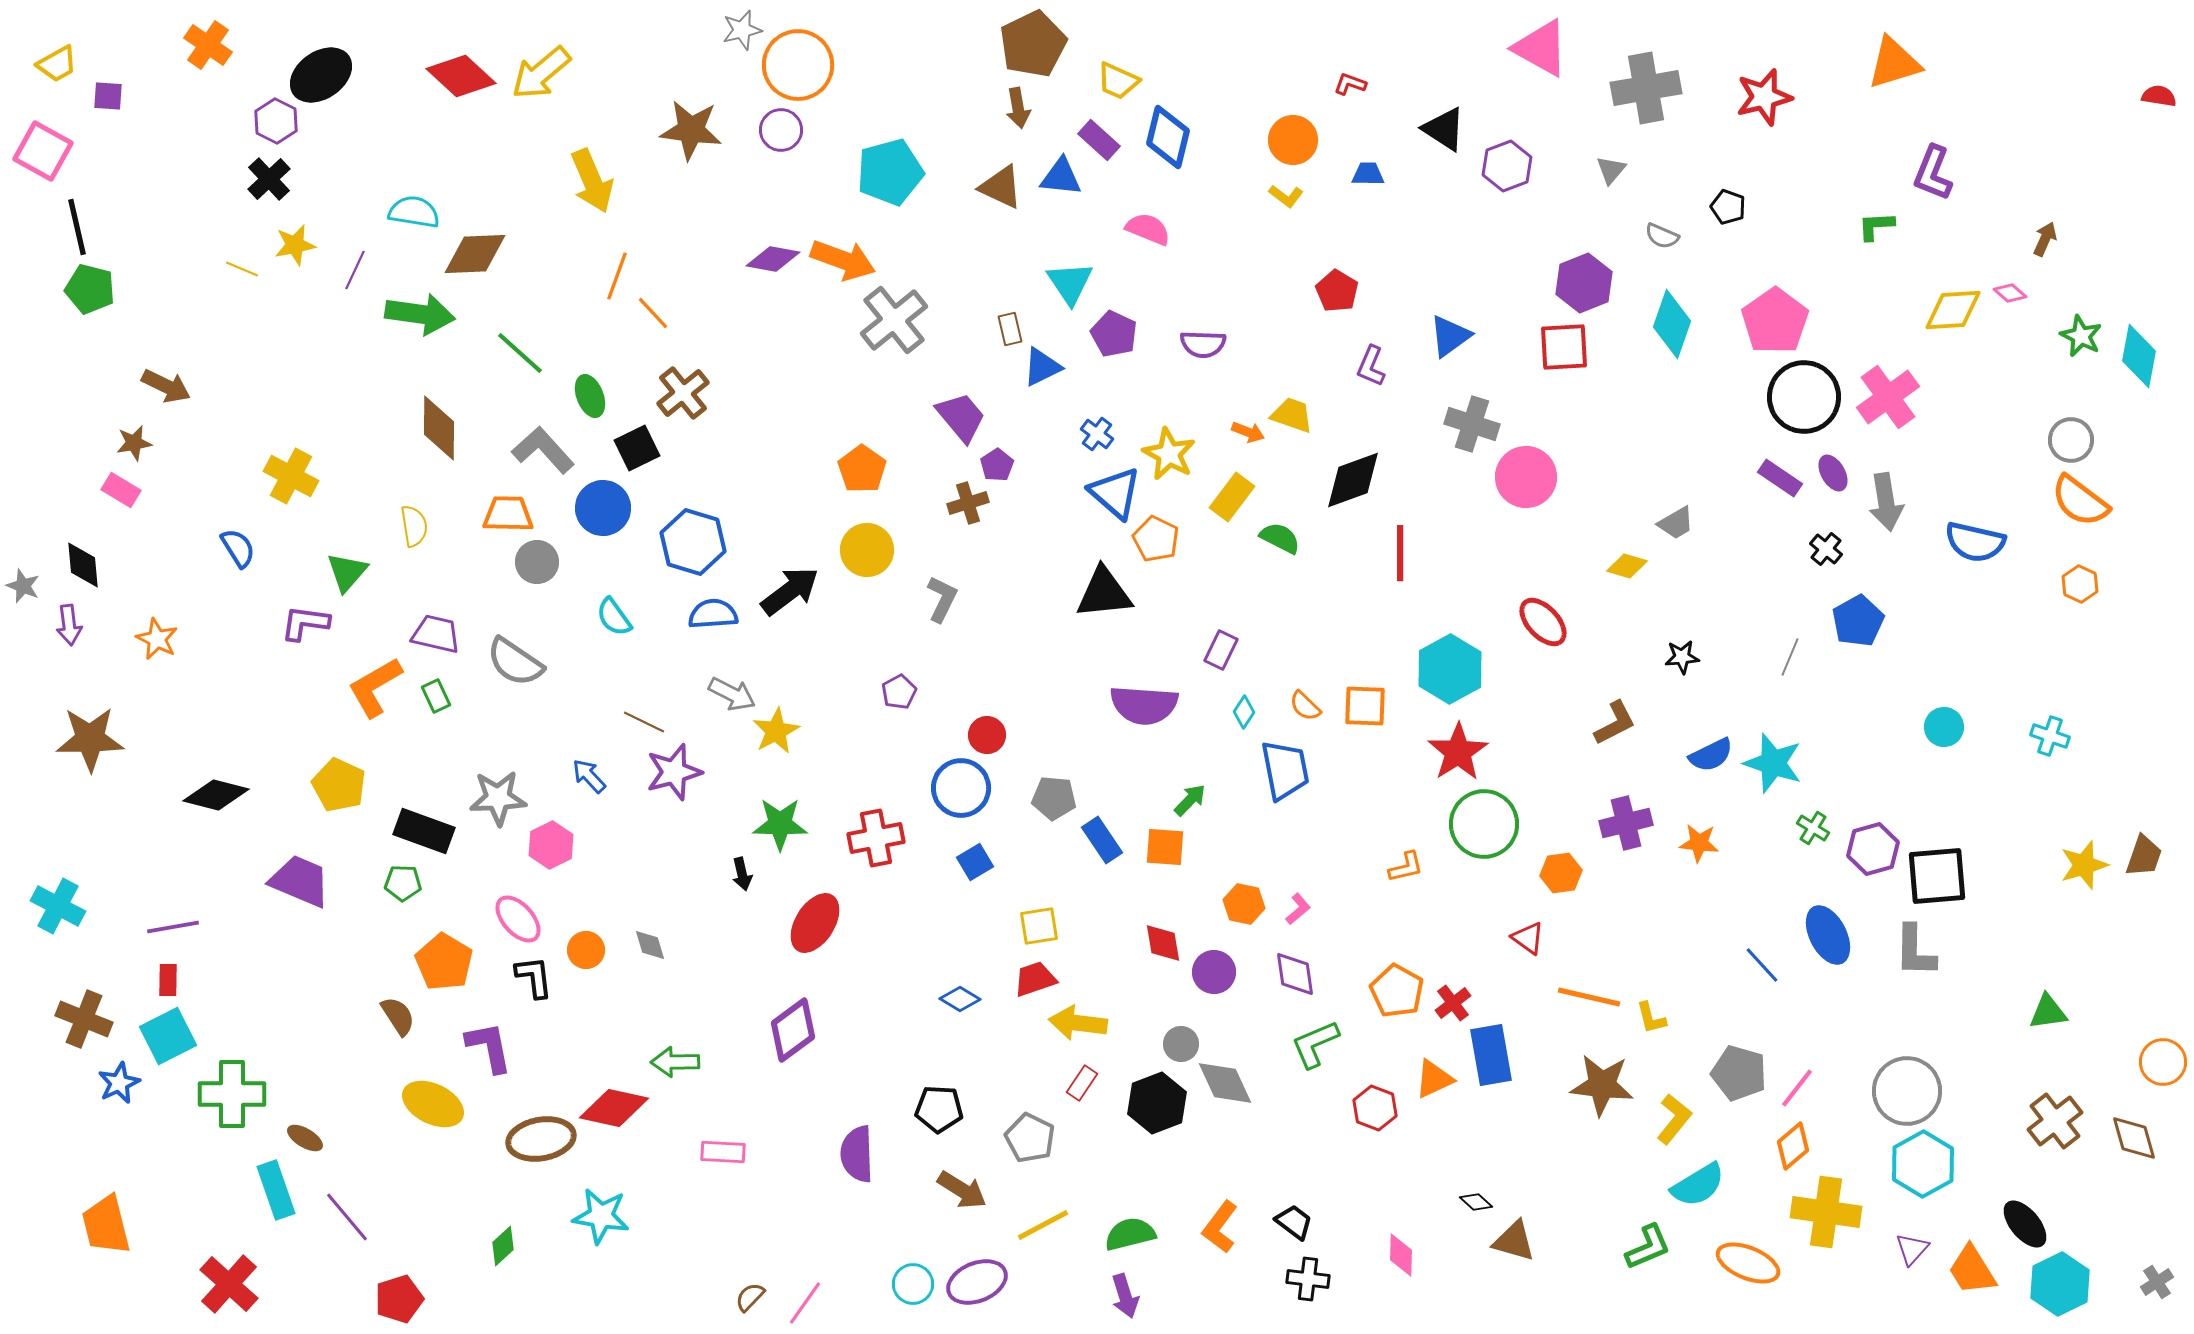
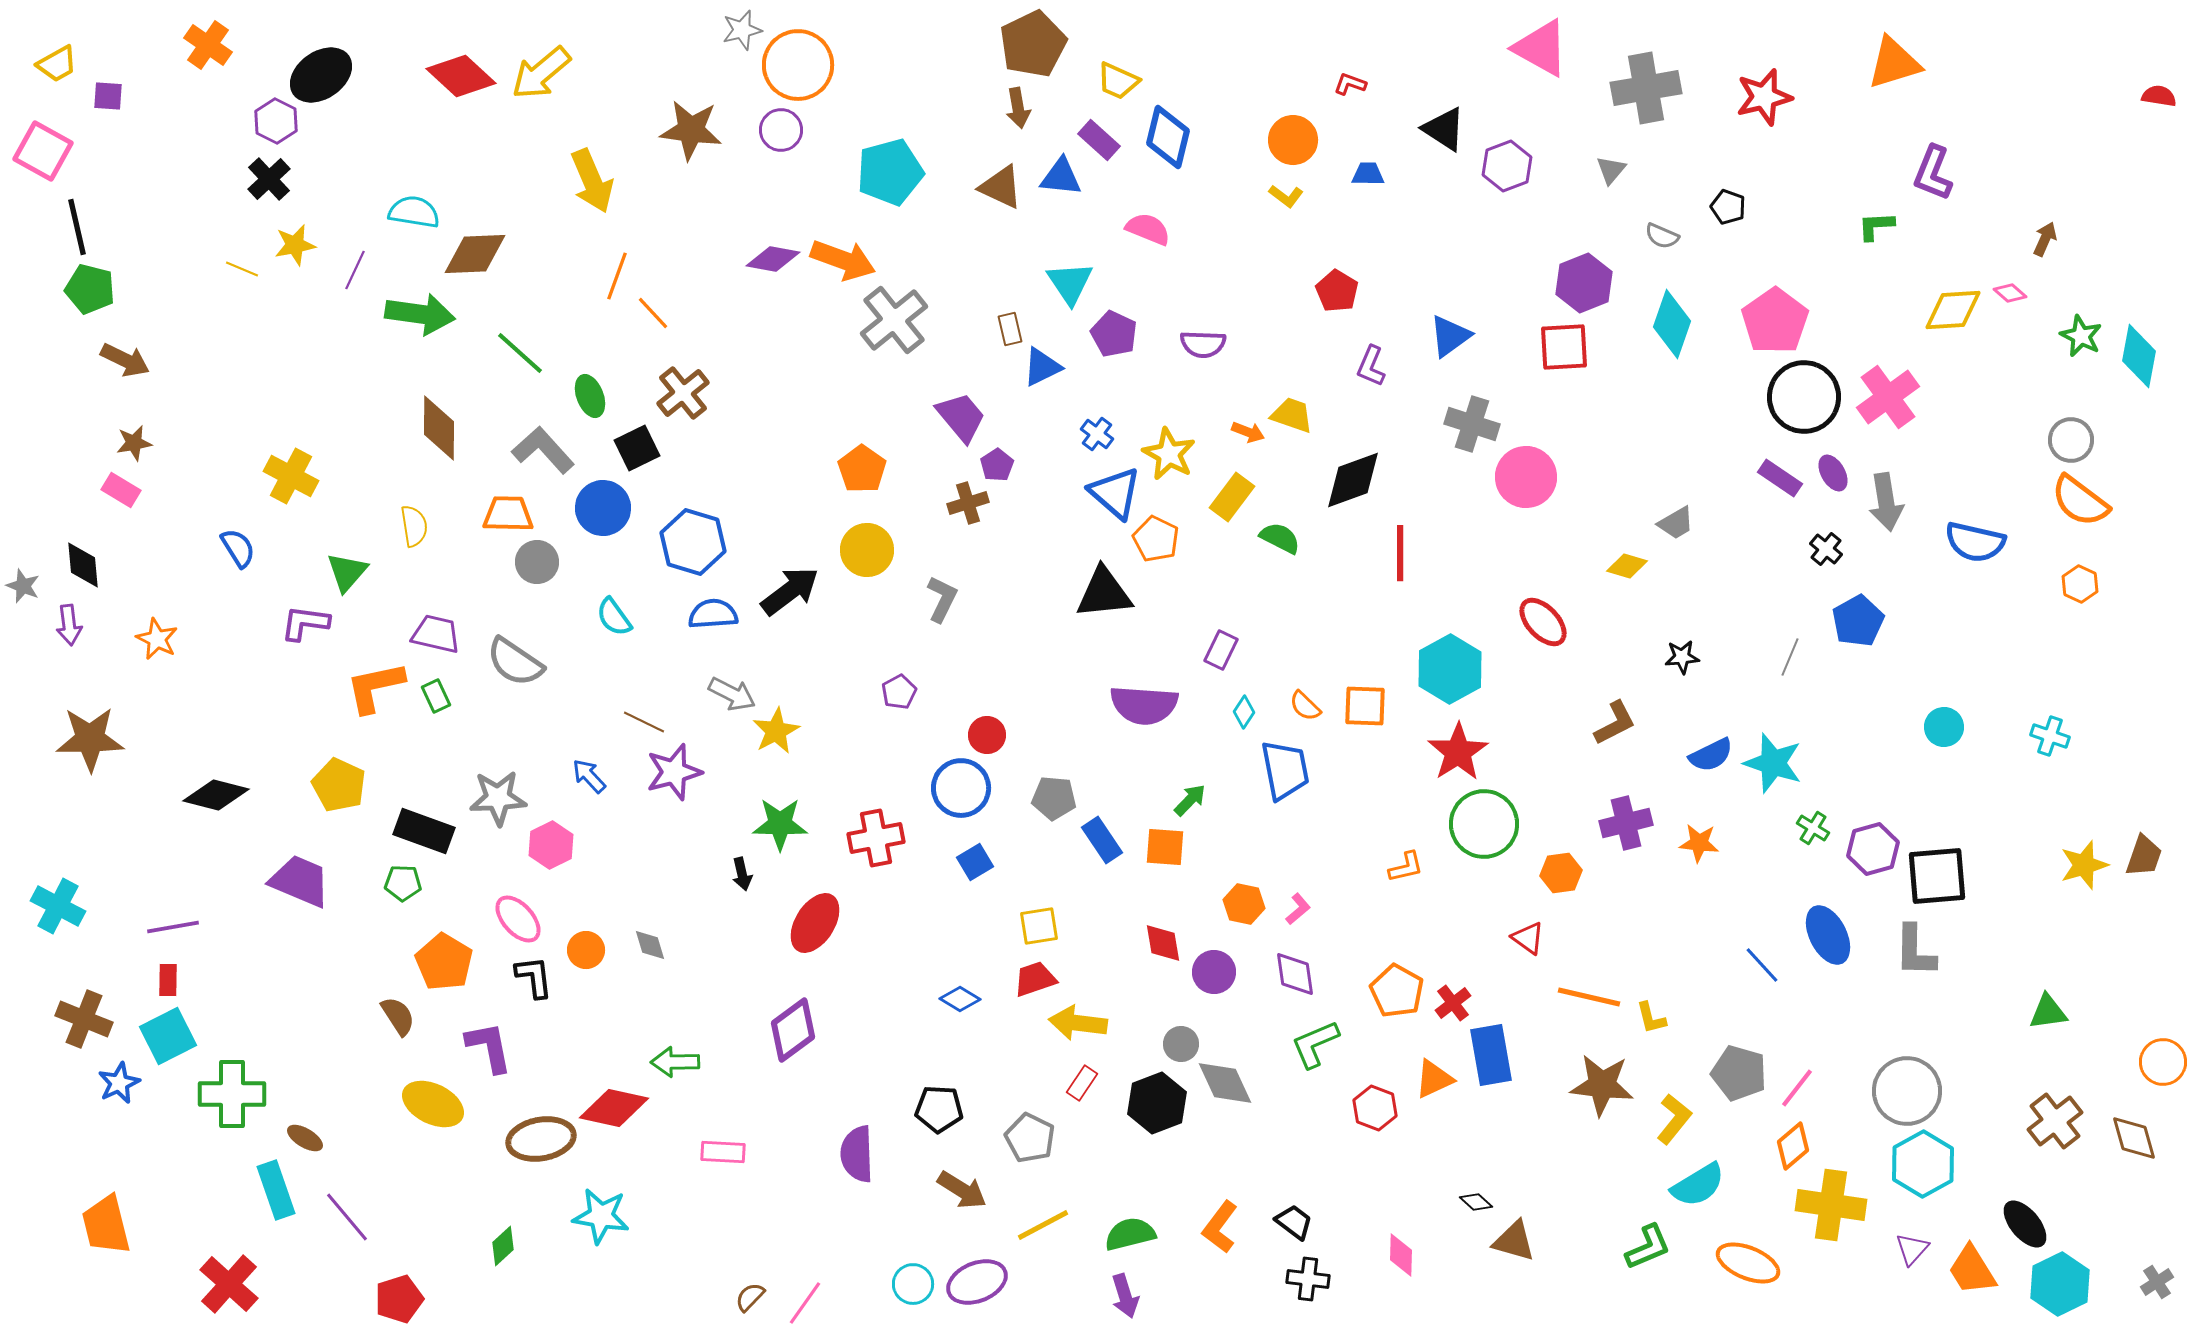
brown arrow at (166, 386): moved 41 px left, 26 px up
orange L-shape at (375, 687): rotated 18 degrees clockwise
yellow cross at (1826, 1212): moved 5 px right, 7 px up
